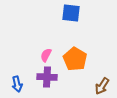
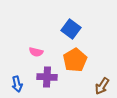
blue square: moved 16 px down; rotated 30 degrees clockwise
pink semicircle: moved 10 px left, 3 px up; rotated 104 degrees counterclockwise
orange pentagon: moved 1 px down; rotated 10 degrees clockwise
